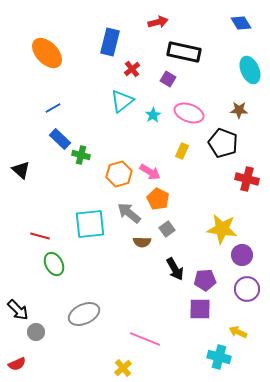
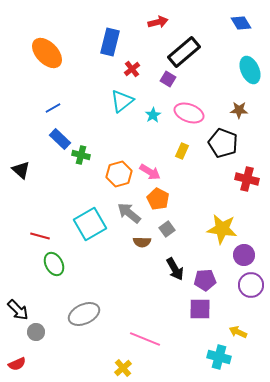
black rectangle at (184, 52): rotated 52 degrees counterclockwise
cyan square at (90, 224): rotated 24 degrees counterclockwise
purple circle at (242, 255): moved 2 px right
purple circle at (247, 289): moved 4 px right, 4 px up
